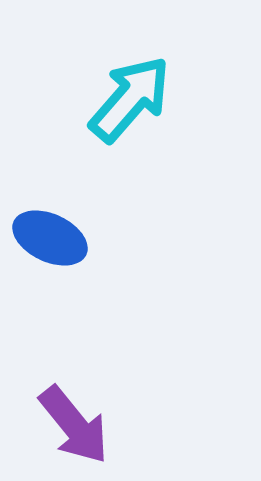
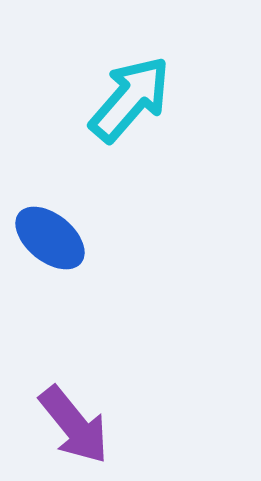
blue ellipse: rotated 14 degrees clockwise
